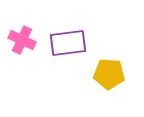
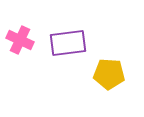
pink cross: moved 2 px left
